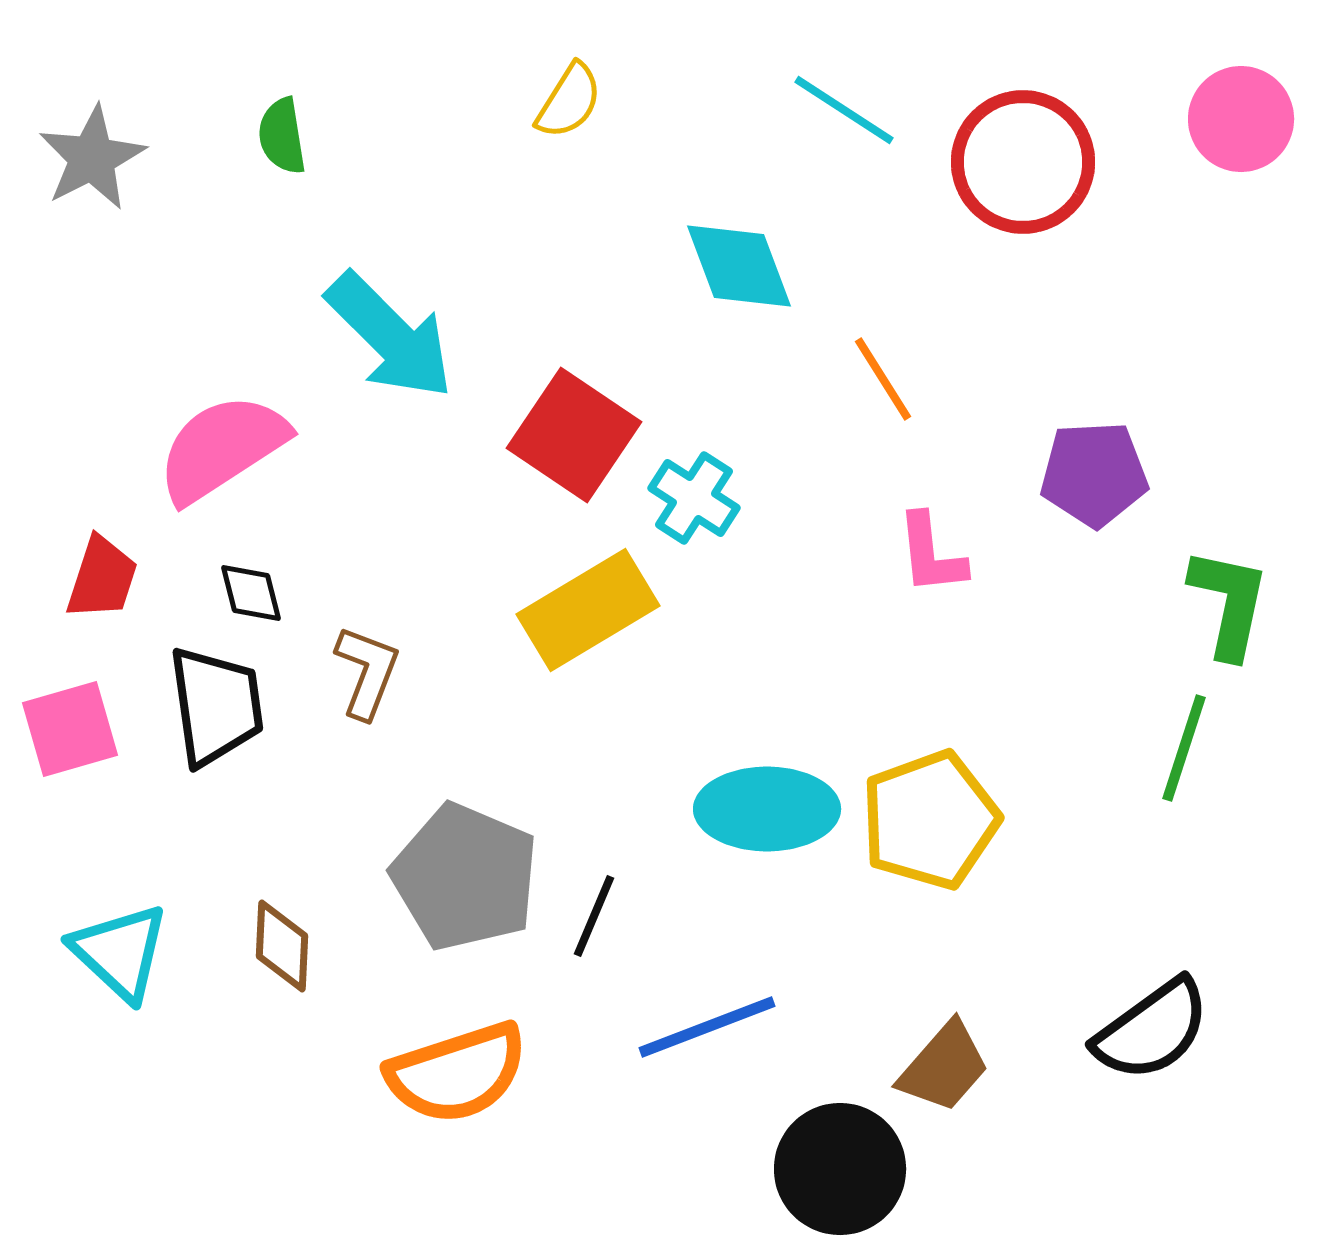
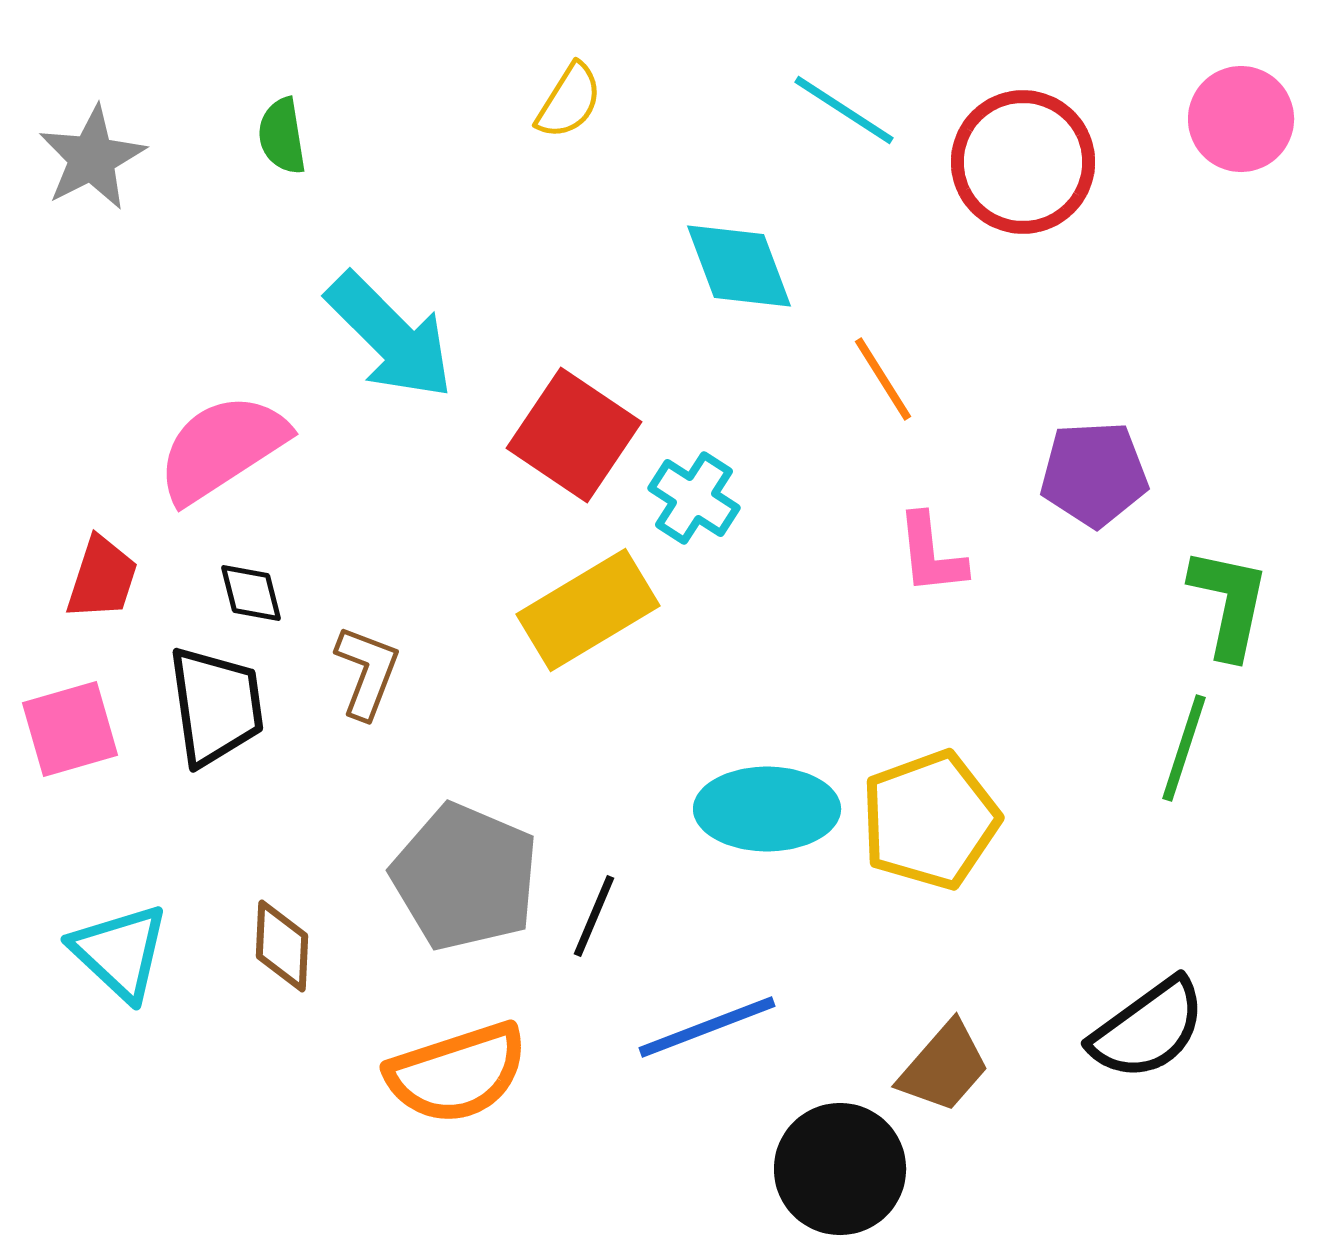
black semicircle: moved 4 px left, 1 px up
